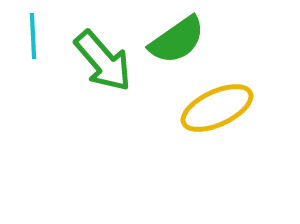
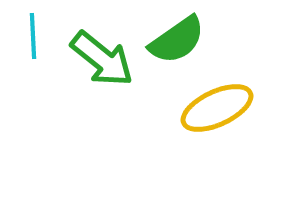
green arrow: moved 1 px left, 2 px up; rotated 10 degrees counterclockwise
